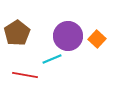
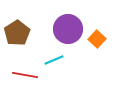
purple circle: moved 7 px up
cyan line: moved 2 px right, 1 px down
